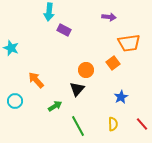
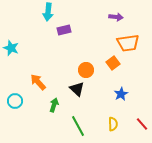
cyan arrow: moved 1 px left
purple arrow: moved 7 px right
purple rectangle: rotated 40 degrees counterclockwise
orange trapezoid: moved 1 px left
orange arrow: moved 2 px right, 2 px down
black triangle: rotated 28 degrees counterclockwise
blue star: moved 3 px up
green arrow: moved 1 px left, 1 px up; rotated 40 degrees counterclockwise
